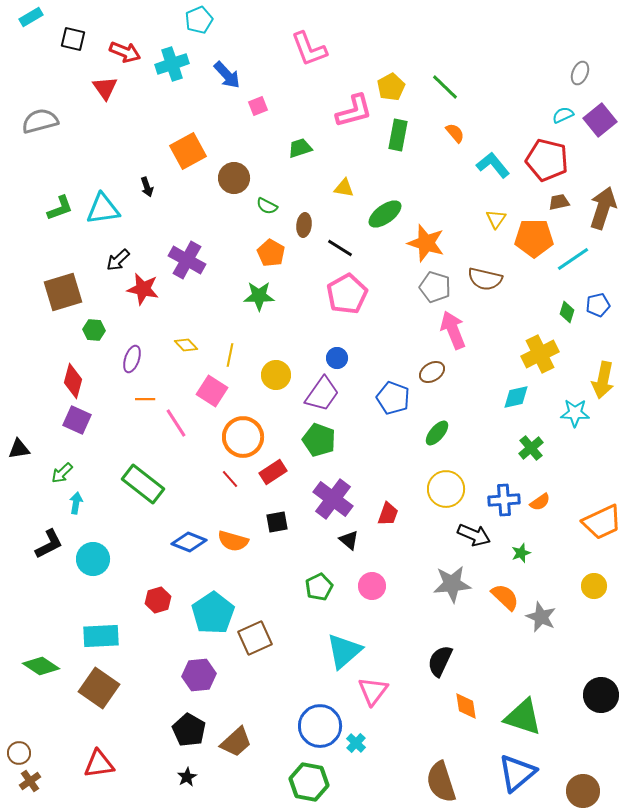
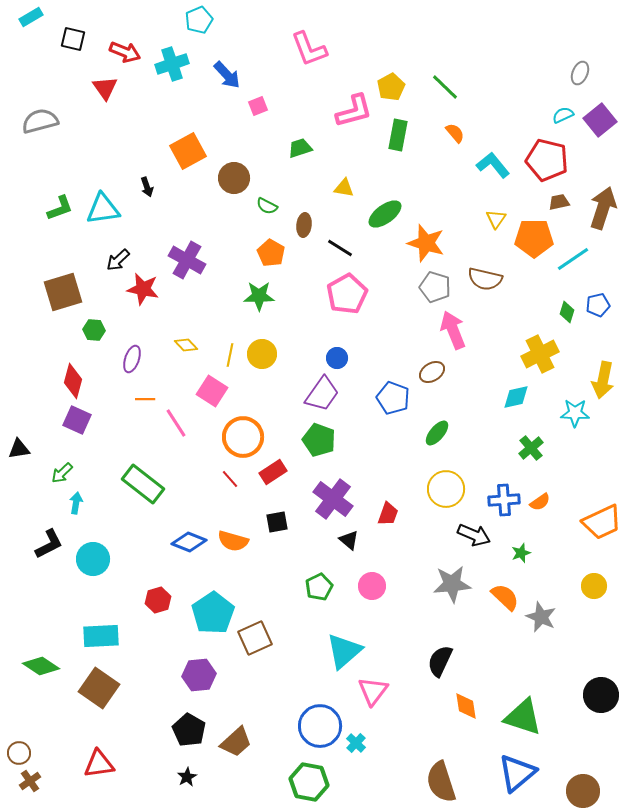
yellow circle at (276, 375): moved 14 px left, 21 px up
